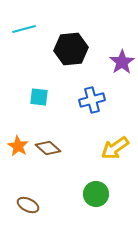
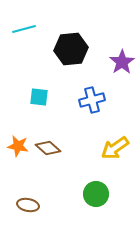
orange star: rotated 20 degrees counterclockwise
brown ellipse: rotated 15 degrees counterclockwise
